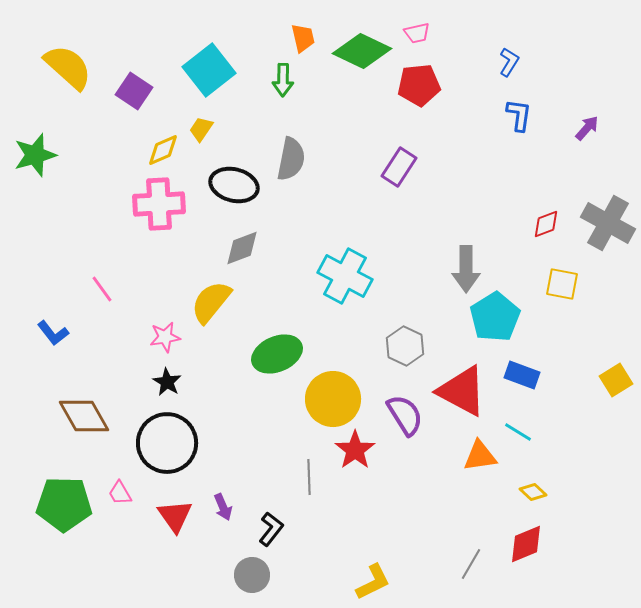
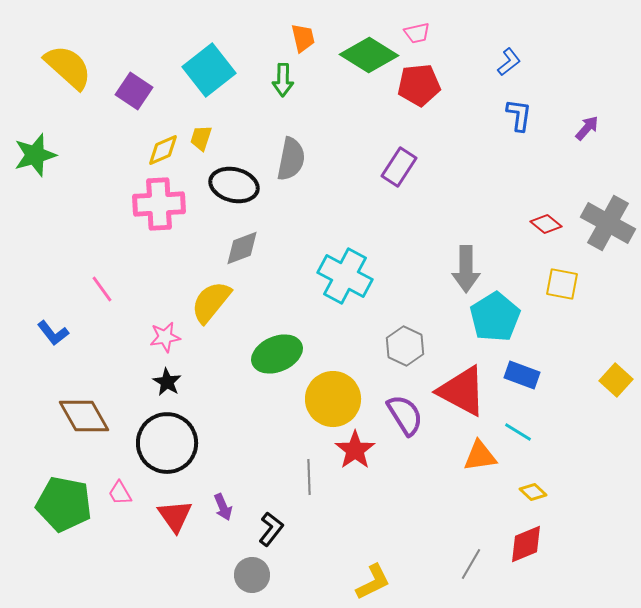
green diamond at (362, 51): moved 7 px right, 4 px down; rotated 6 degrees clockwise
blue L-shape at (509, 62): rotated 20 degrees clockwise
yellow trapezoid at (201, 129): moved 9 px down; rotated 16 degrees counterclockwise
red diamond at (546, 224): rotated 60 degrees clockwise
yellow square at (616, 380): rotated 16 degrees counterclockwise
green pentagon at (64, 504): rotated 10 degrees clockwise
